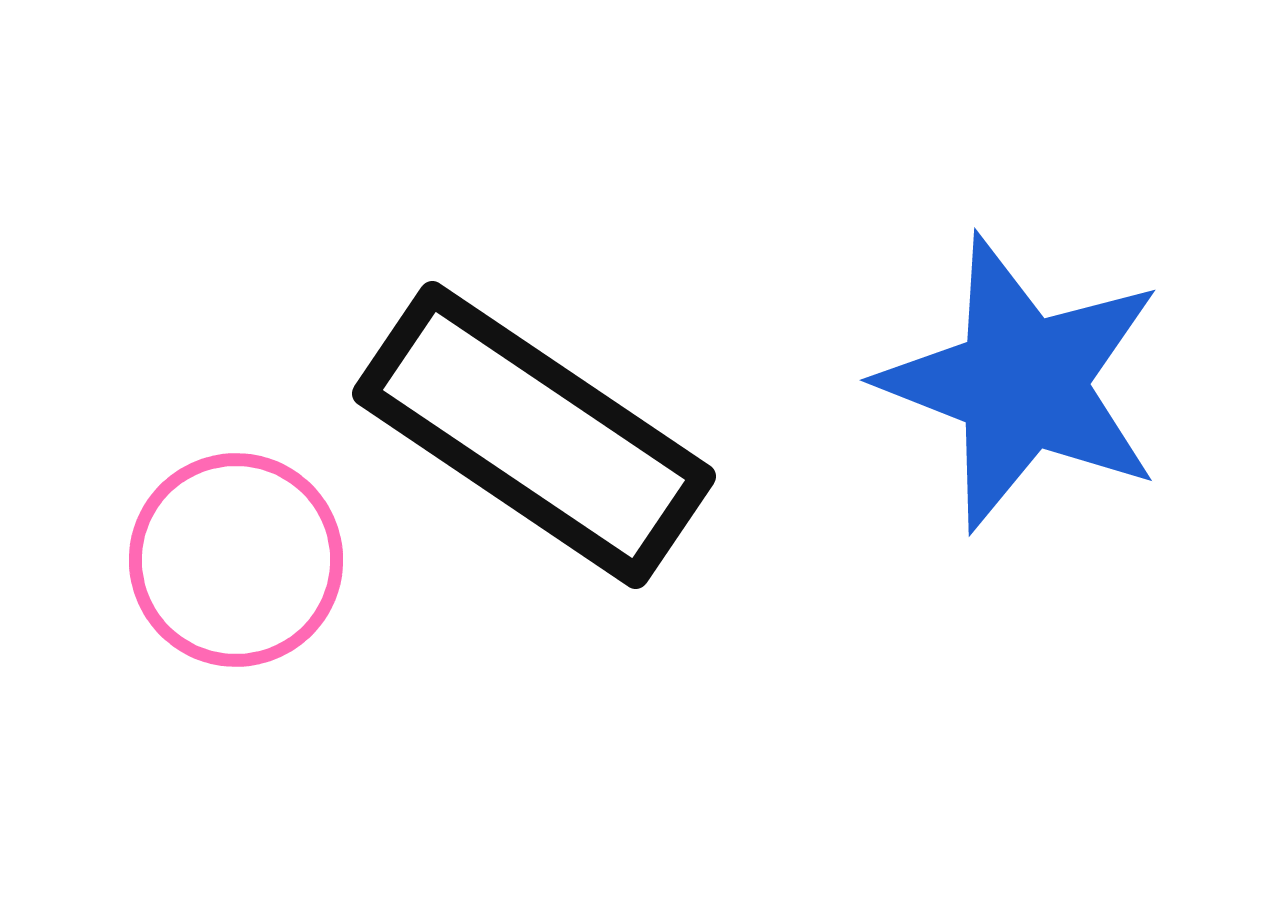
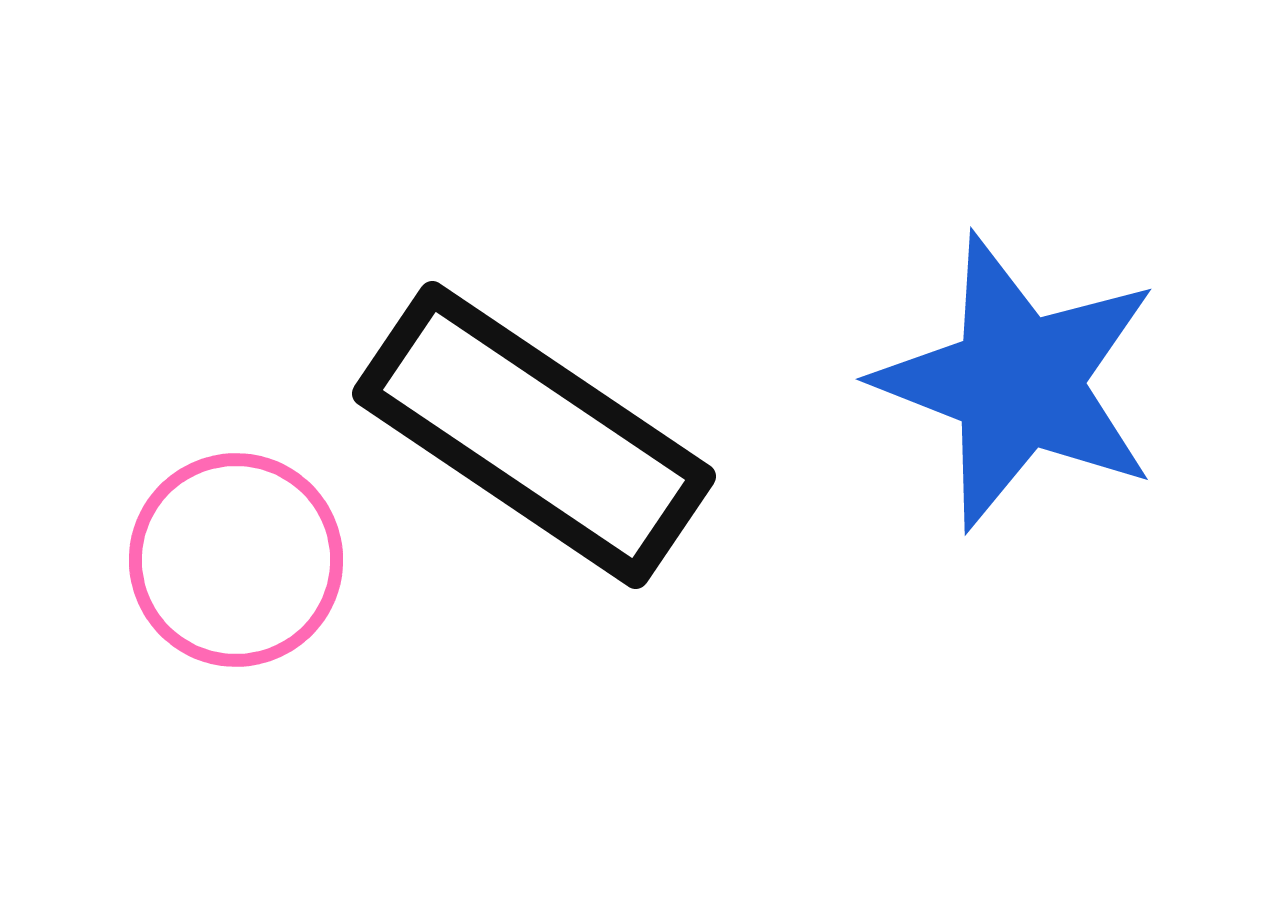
blue star: moved 4 px left, 1 px up
